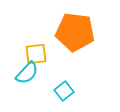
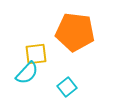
cyan square: moved 3 px right, 4 px up
